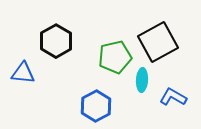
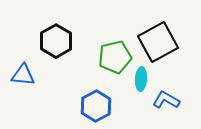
blue triangle: moved 2 px down
cyan ellipse: moved 1 px left, 1 px up
blue L-shape: moved 7 px left, 3 px down
